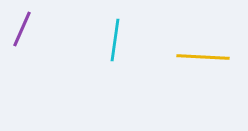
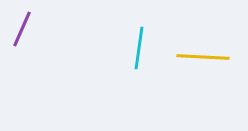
cyan line: moved 24 px right, 8 px down
